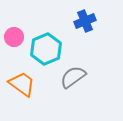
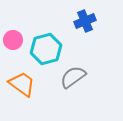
pink circle: moved 1 px left, 3 px down
cyan hexagon: rotated 8 degrees clockwise
